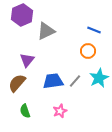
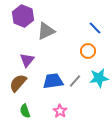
purple hexagon: moved 1 px right, 1 px down; rotated 15 degrees counterclockwise
blue line: moved 1 px right, 2 px up; rotated 24 degrees clockwise
cyan star: rotated 18 degrees clockwise
brown semicircle: moved 1 px right
pink star: rotated 16 degrees counterclockwise
